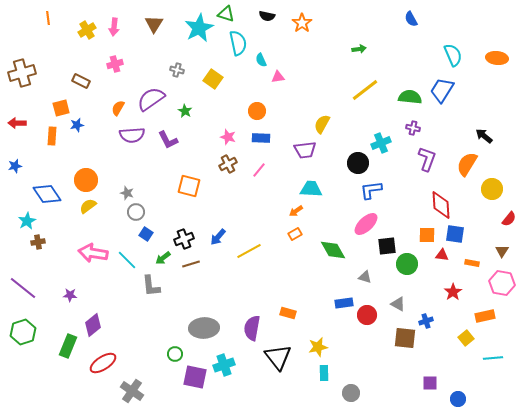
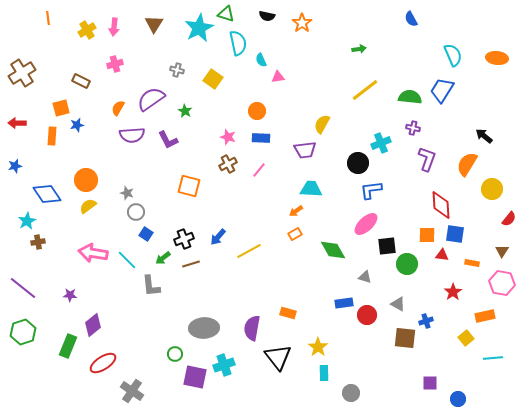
brown cross at (22, 73): rotated 16 degrees counterclockwise
yellow star at (318, 347): rotated 24 degrees counterclockwise
